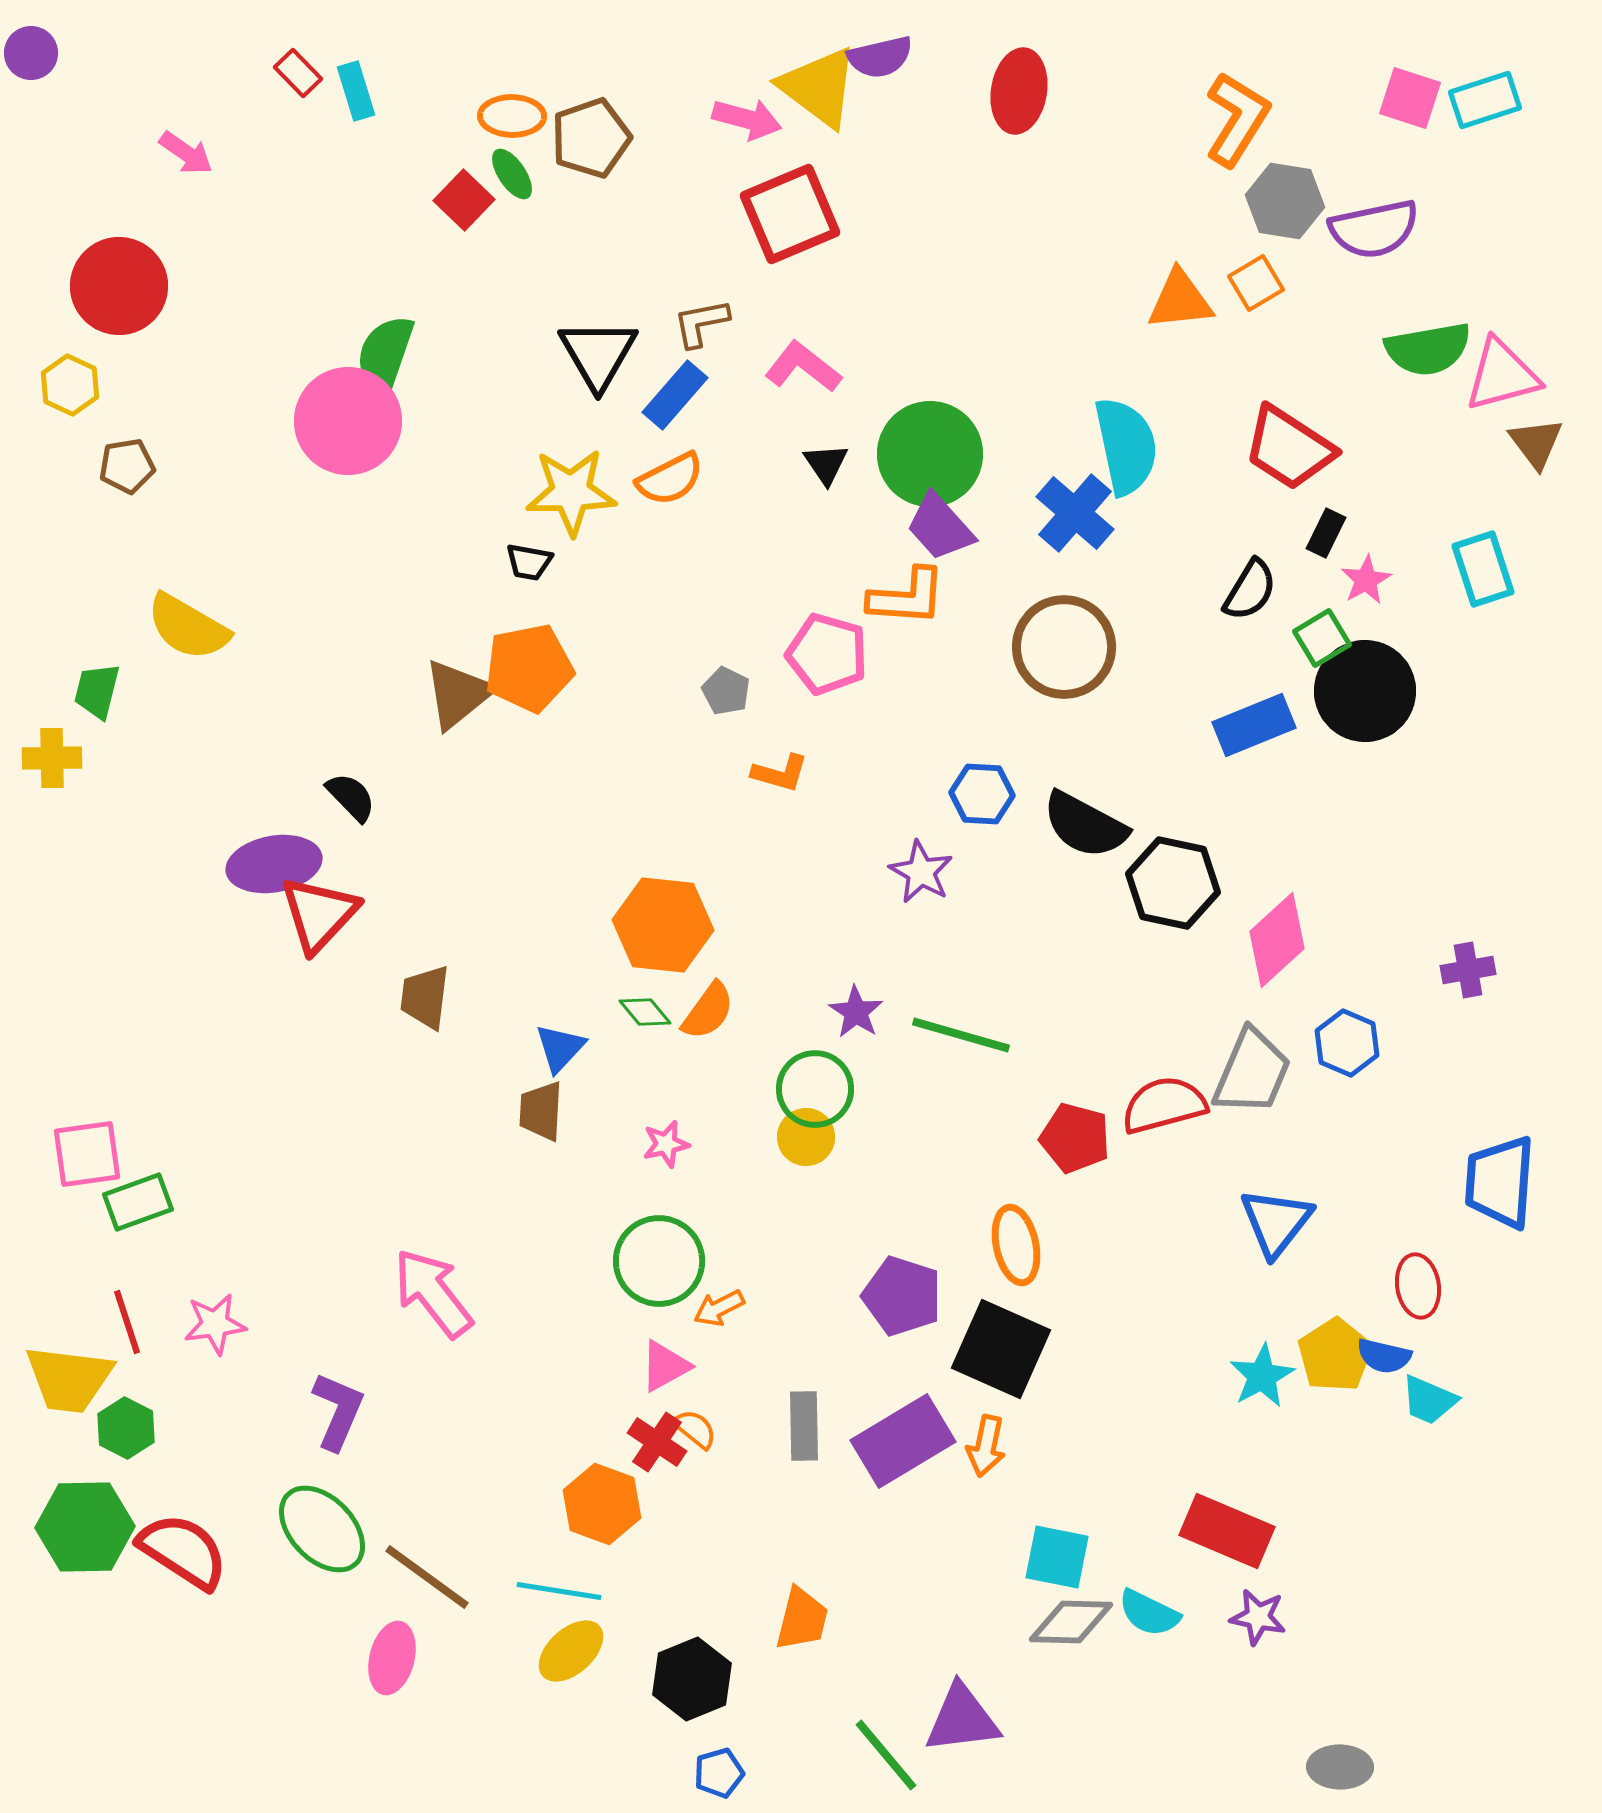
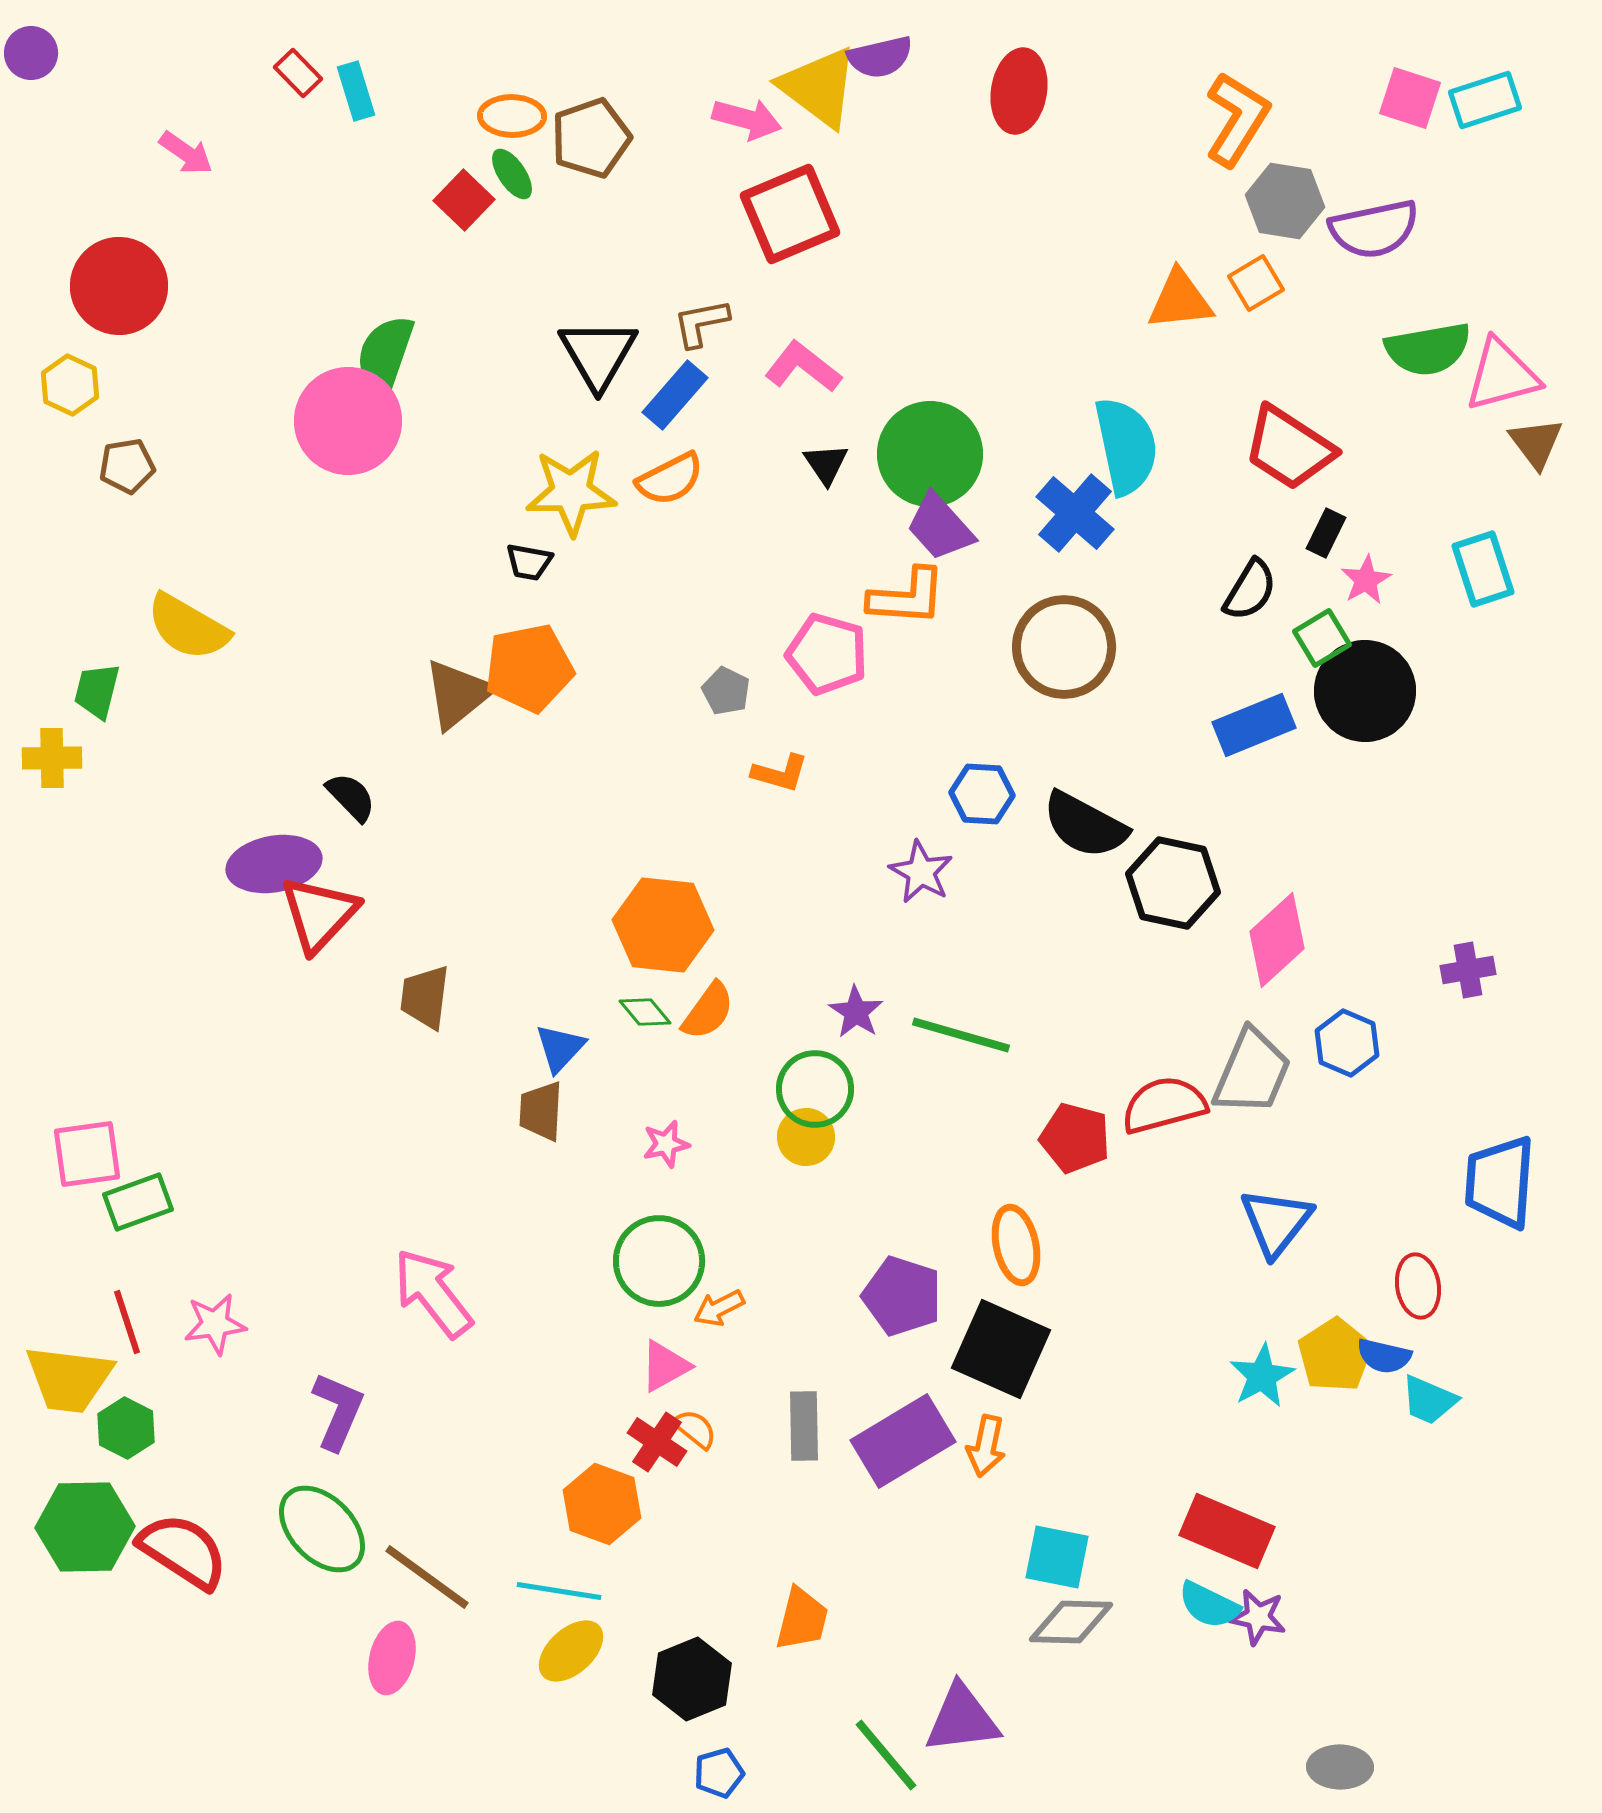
cyan semicircle at (1149, 1613): moved 60 px right, 8 px up
